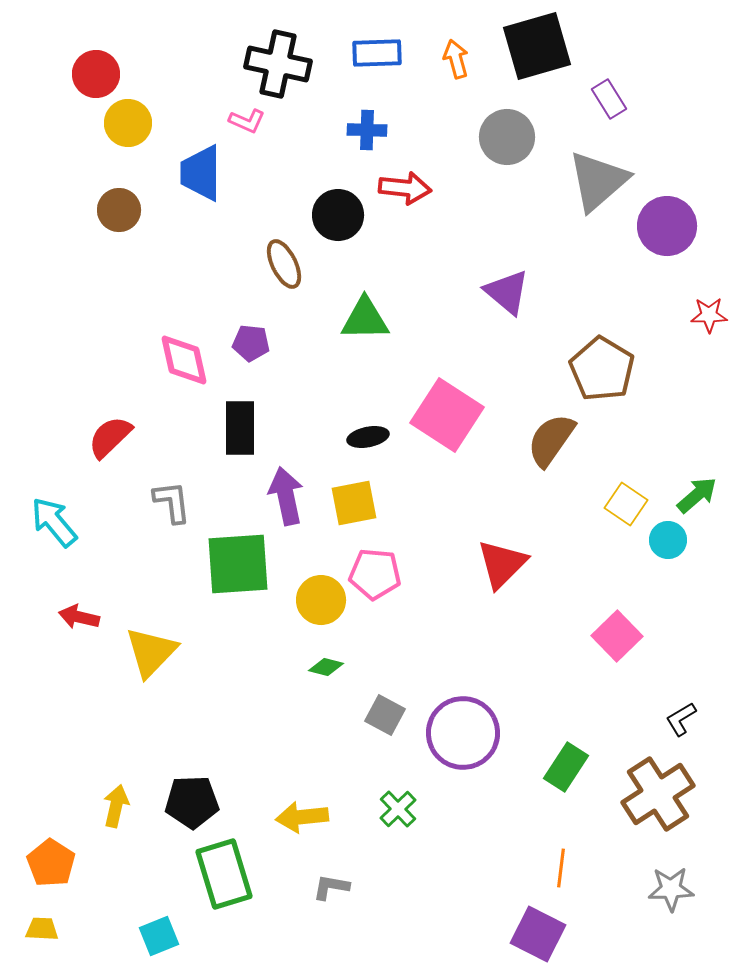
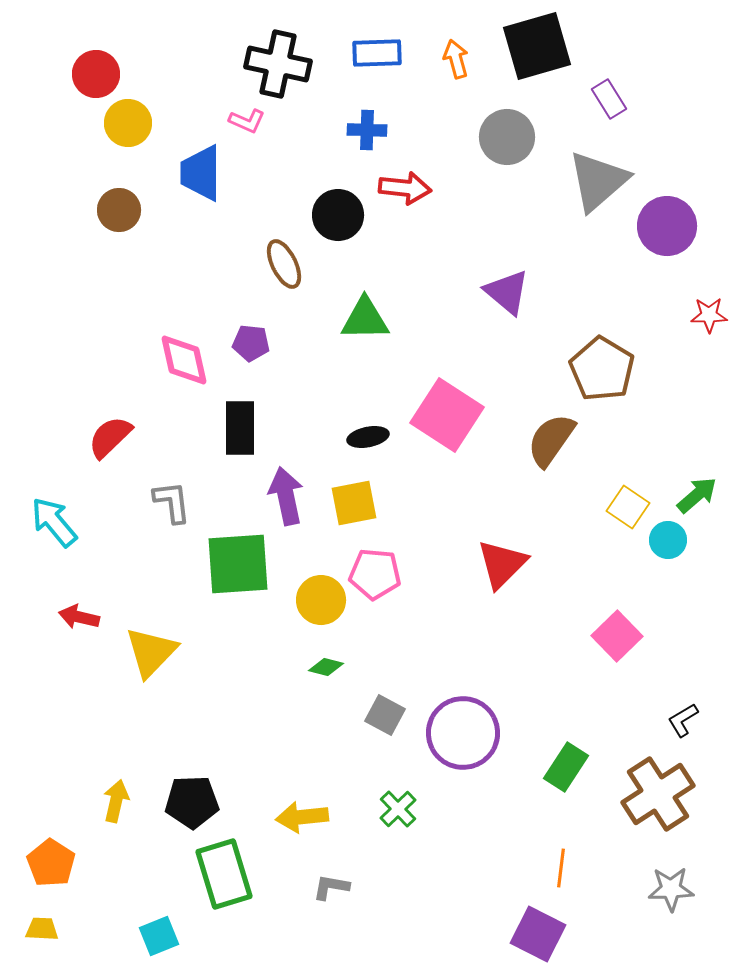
yellow square at (626, 504): moved 2 px right, 3 px down
black L-shape at (681, 719): moved 2 px right, 1 px down
yellow arrow at (116, 806): moved 5 px up
